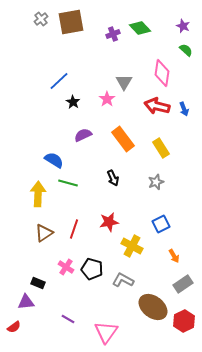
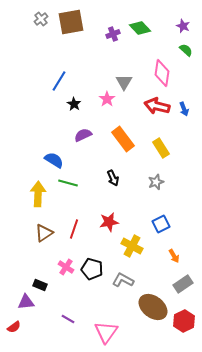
blue line: rotated 15 degrees counterclockwise
black star: moved 1 px right, 2 px down
black rectangle: moved 2 px right, 2 px down
